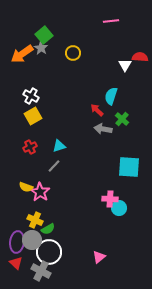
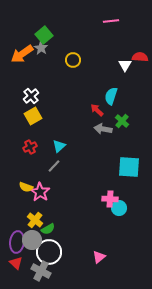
yellow circle: moved 7 px down
white cross: rotated 21 degrees clockwise
green cross: moved 2 px down
cyan triangle: rotated 24 degrees counterclockwise
yellow cross: rotated 14 degrees clockwise
